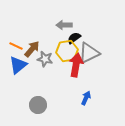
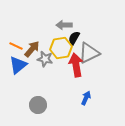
black semicircle: rotated 24 degrees counterclockwise
yellow hexagon: moved 6 px left, 3 px up
red arrow: rotated 20 degrees counterclockwise
